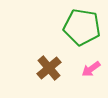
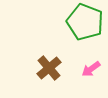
green pentagon: moved 3 px right, 5 px up; rotated 12 degrees clockwise
